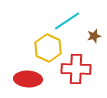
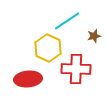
red ellipse: rotated 8 degrees counterclockwise
